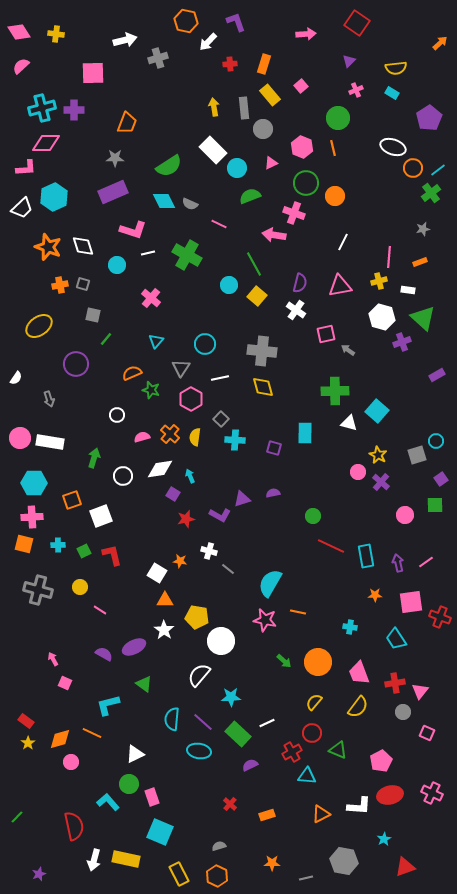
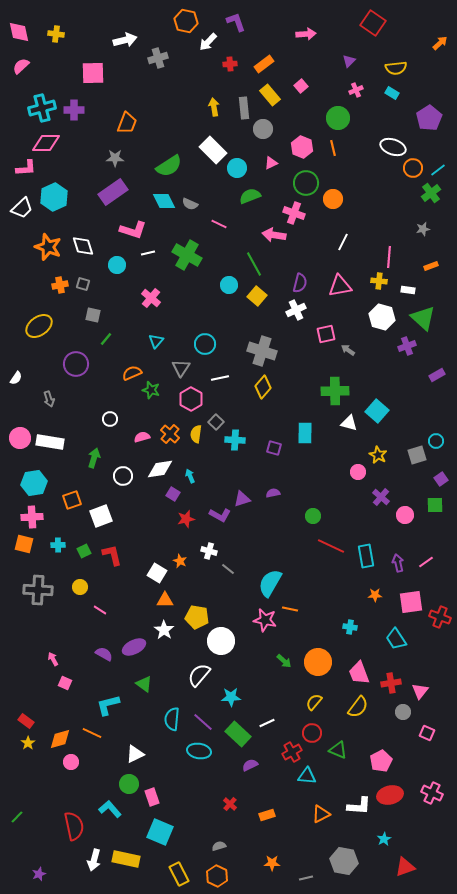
red square at (357, 23): moved 16 px right
pink diamond at (19, 32): rotated 20 degrees clockwise
orange rectangle at (264, 64): rotated 36 degrees clockwise
purple rectangle at (113, 192): rotated 12 degrees counterclockwise
orange circle at (335, 196): moved 2 px left, 3 px down
orange rectangle at (420, 262): moved 11 px right, 4 px down
yellow cross at (379, 281): rotated 21 degrees clockwise
white cross at (296, 310): rotated 30 degrees clockwise
purple cross at (402, 342): moved 5 px right, 4 px down
gray cross at (262, 351): rotated 12 degrees clockwise
yellow diamond at (263, 387): rotated 55 degrees clockwise
white circle at (117, 415): moved 7 px left, 4 px down
gray square at (221, 419): moved 5 px left, 3 px down
yellow semicircle at (195, 437): moved 1 px right, 3 px up
purple cross at (381, 482): moved 15 px down
cyan hexagon at (34, 483): rotated 10 degrees counterclockwise
orange star at (180, 561): rotated 16 degrees clockwise
gray cross at (38, 590): rotated 12 degrees counterclockwise
orange line at (298, 612): moved 8 px left, 3 px up
red cross at (395, 683): moved 4 px left
cyan L-shape at (108, 802): moved 2 px right, 7 px down
